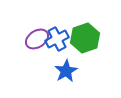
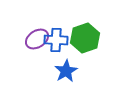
blue cross: moved 1 px left, 1 px down; rotated 30 degrees clockwise
